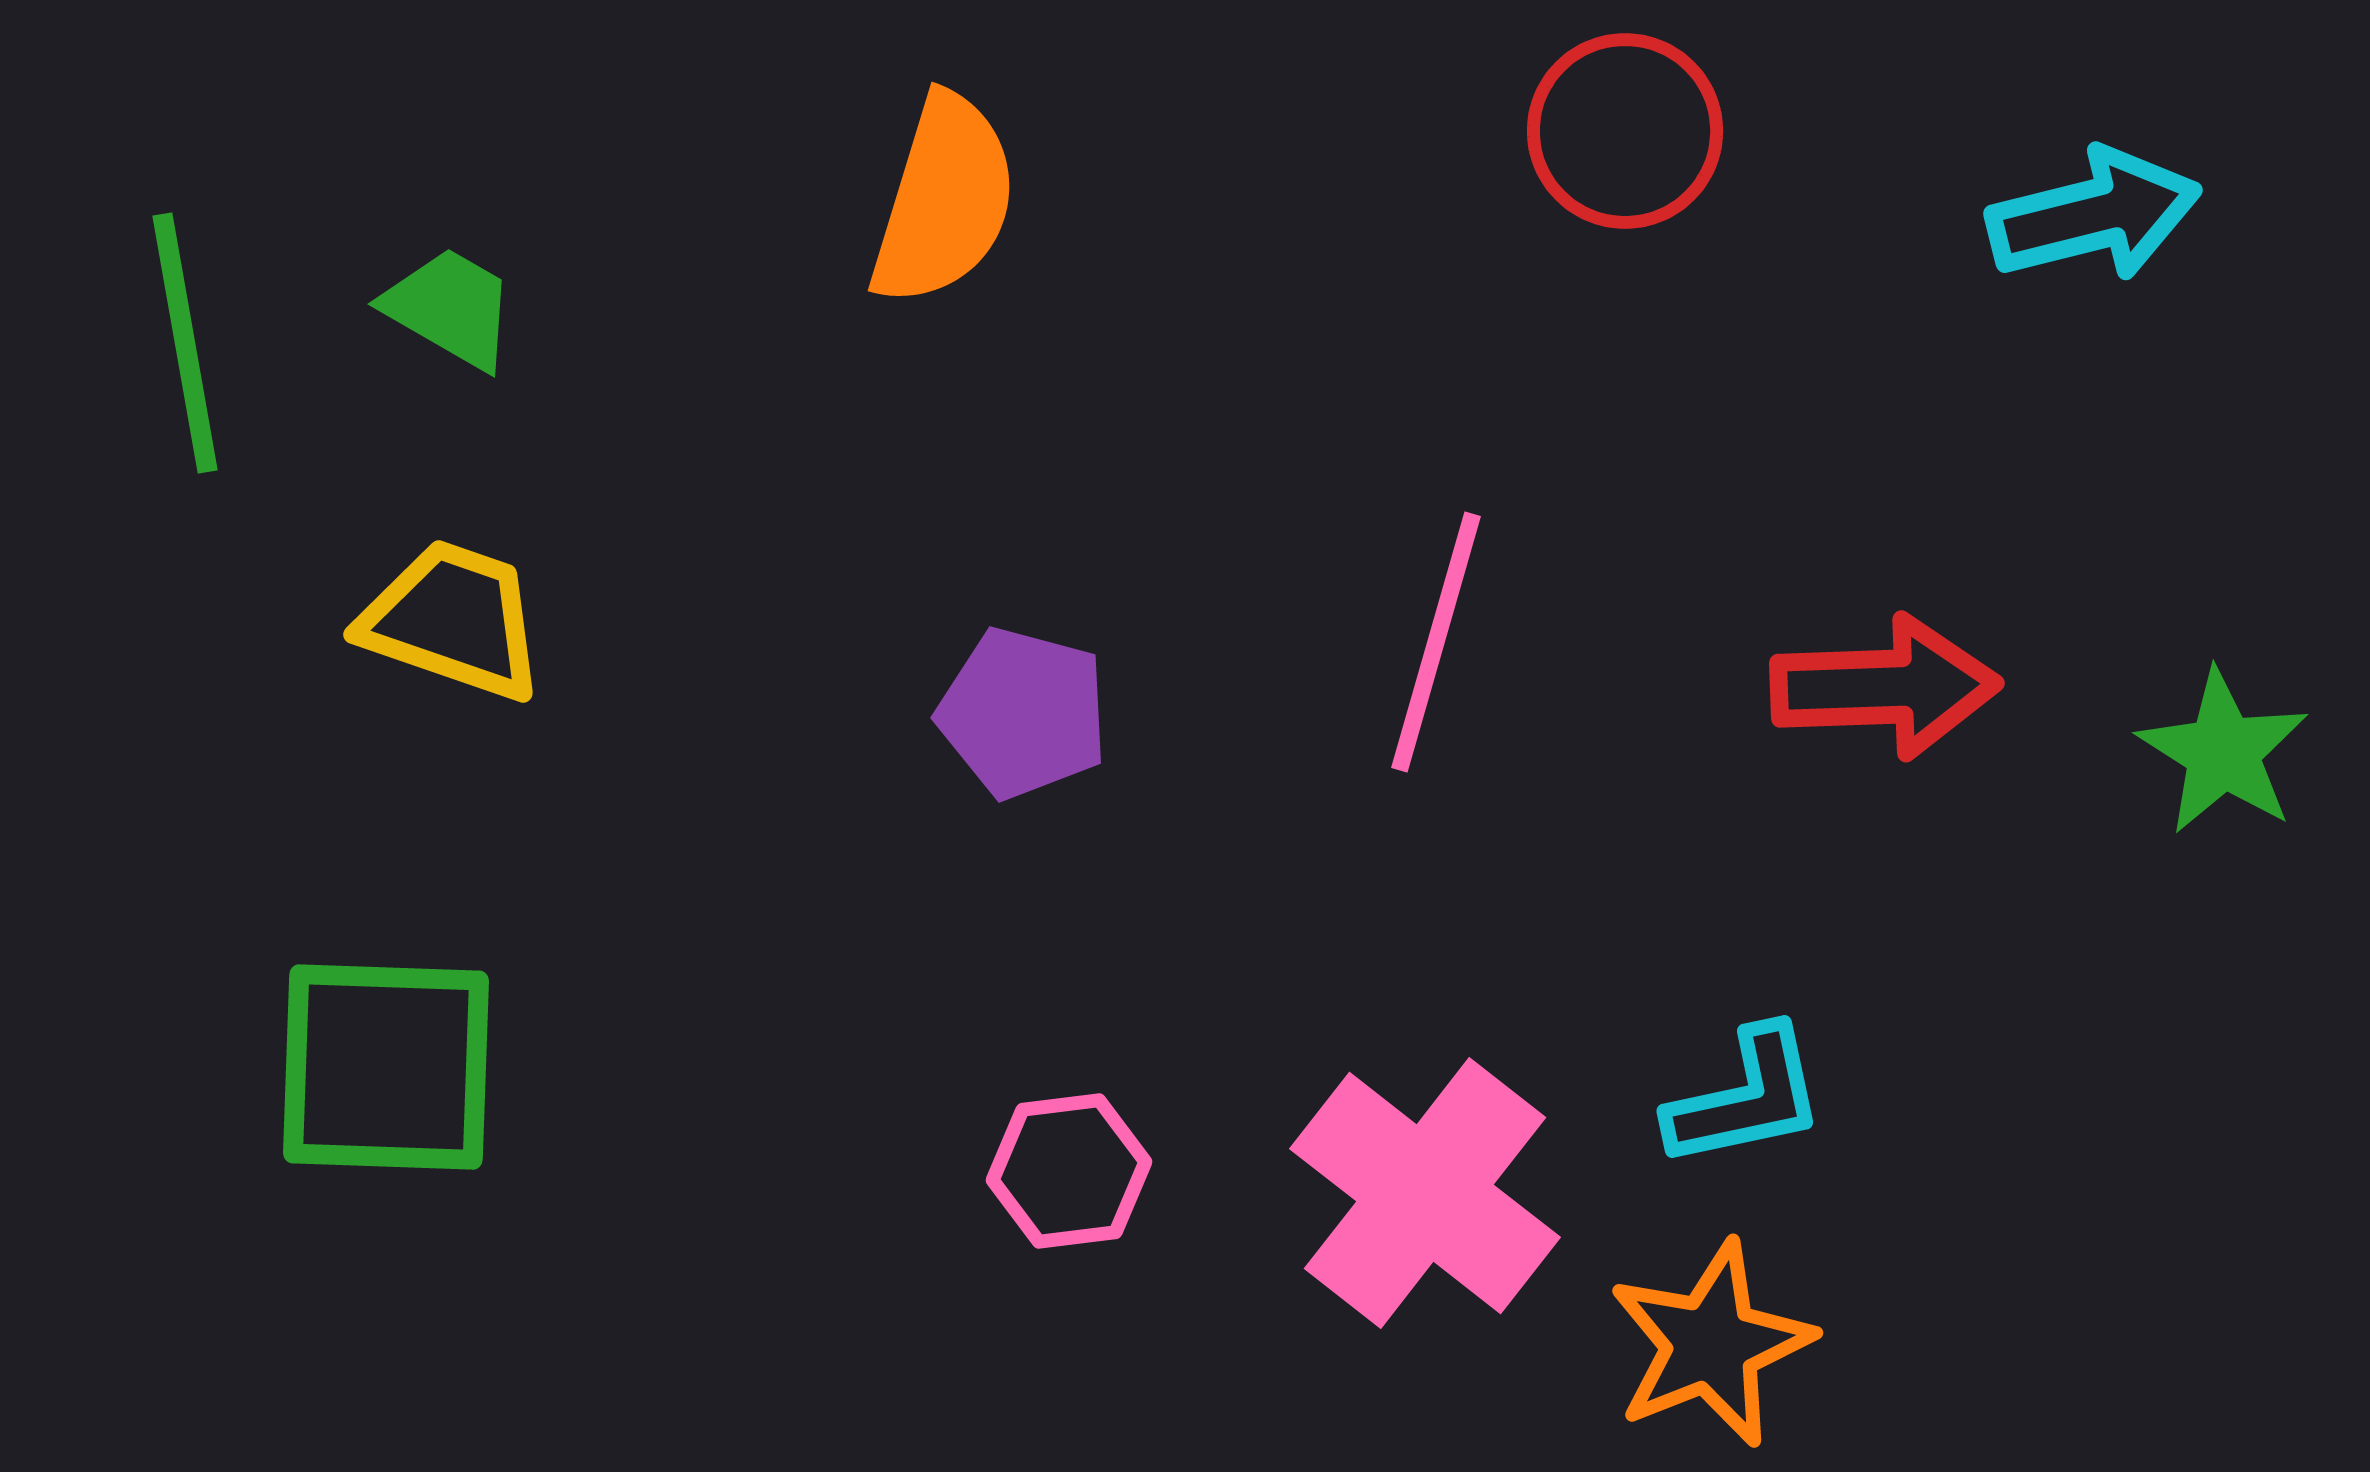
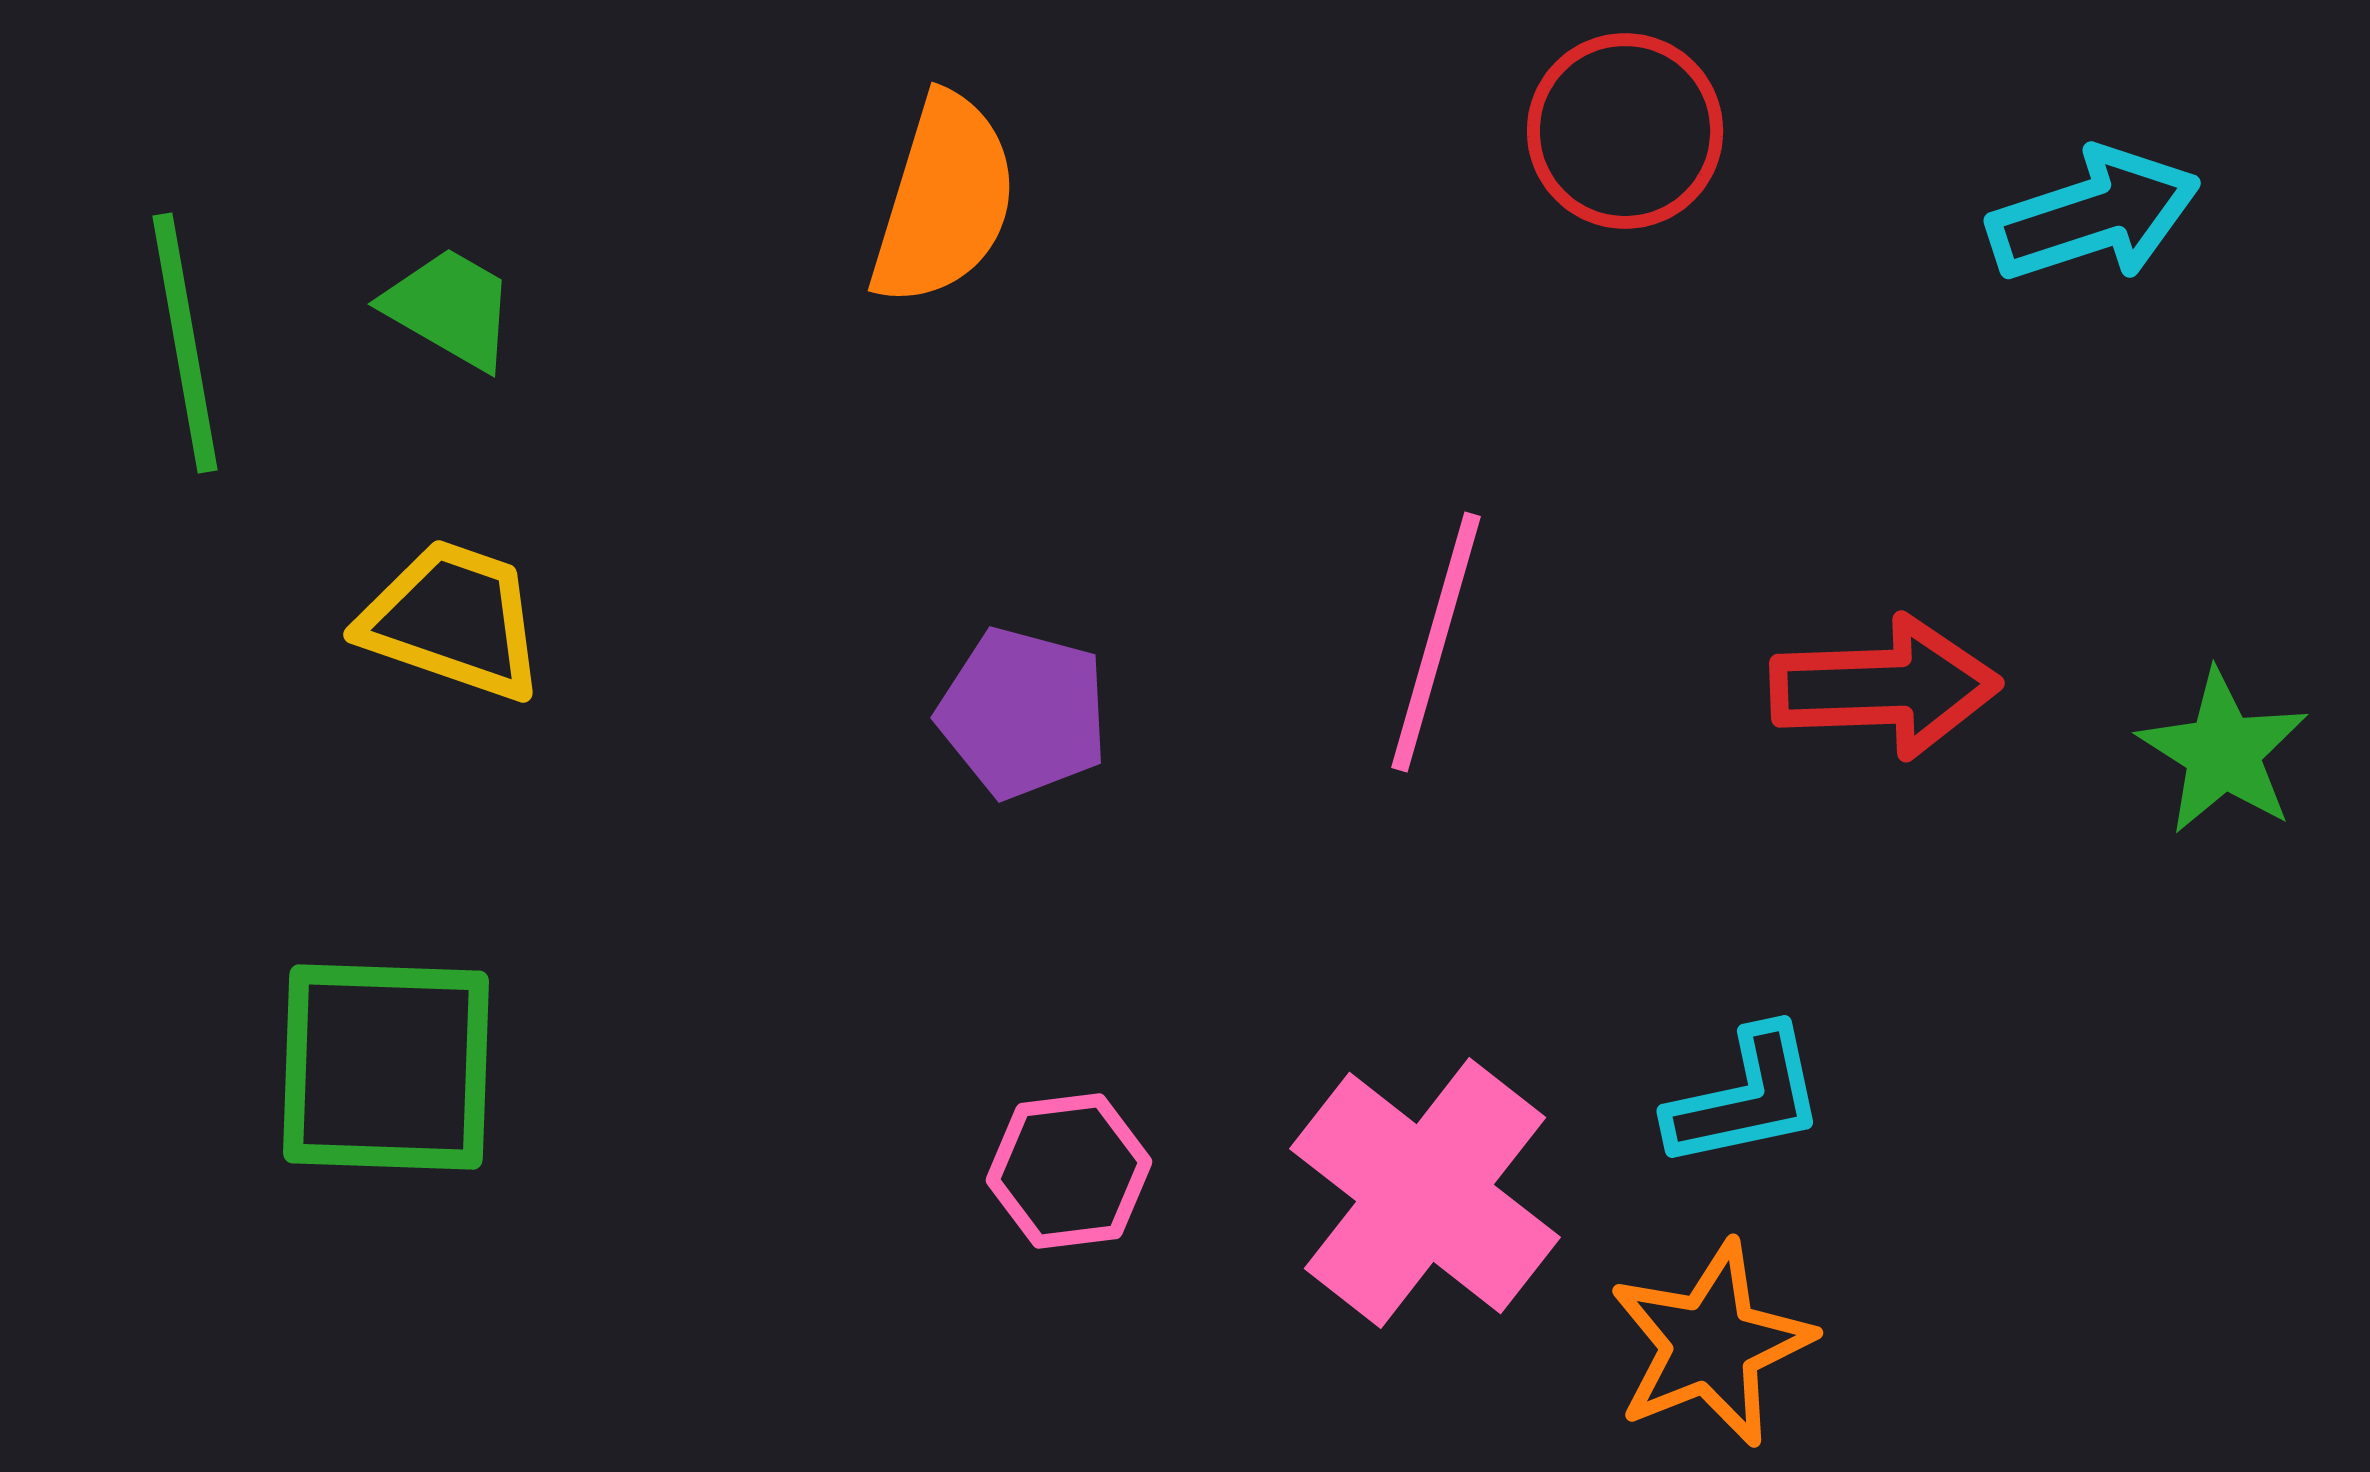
cyan arrow: rotated 4 degrees counterclockwise
